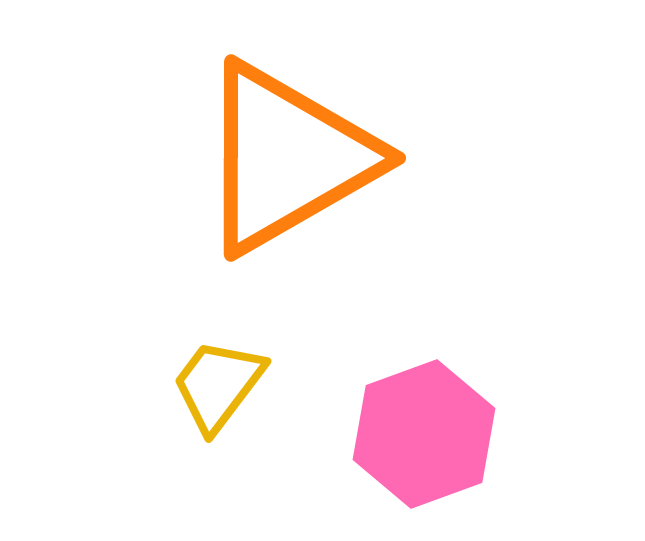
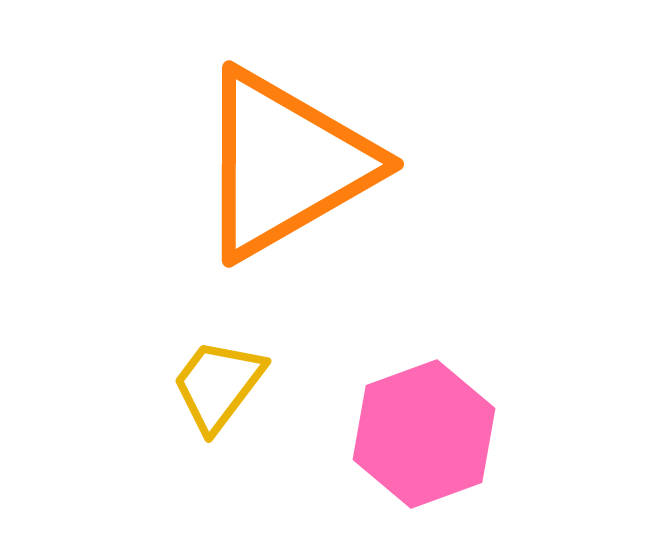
orange triangle: moved 2 px left, 6 px down
